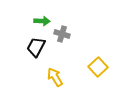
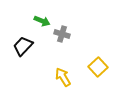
green arrow: rotated 21 degrees clockwise
black trapezoid: moved 13 px left, 1 px up; rotated 15 degrees clockwise
yellow arrow: moved 8 px right
